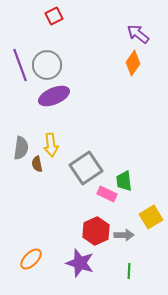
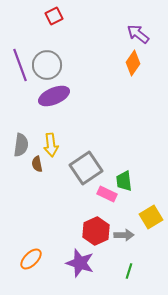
gray semicircle: moved 3 px up
green line: rotated 14 degrees clockwise
